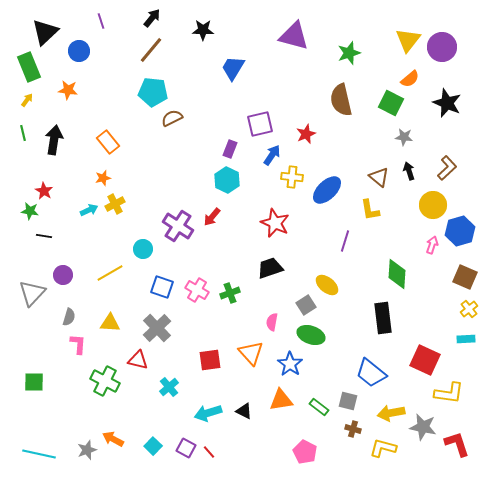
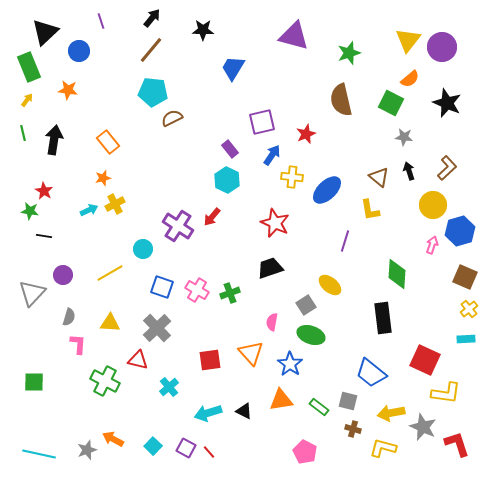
purple square at (260, 124): moved 2 px right, 2 px up
purple rectangle at (230, 149): rotated 60 degrees counterclockwise
yellow ellipse at (327, 285): moved 3 px right
yellow L-shape at (449, 393): moved 3 px left
gray star at (423, 427): rotated 12 degrees clockwise
